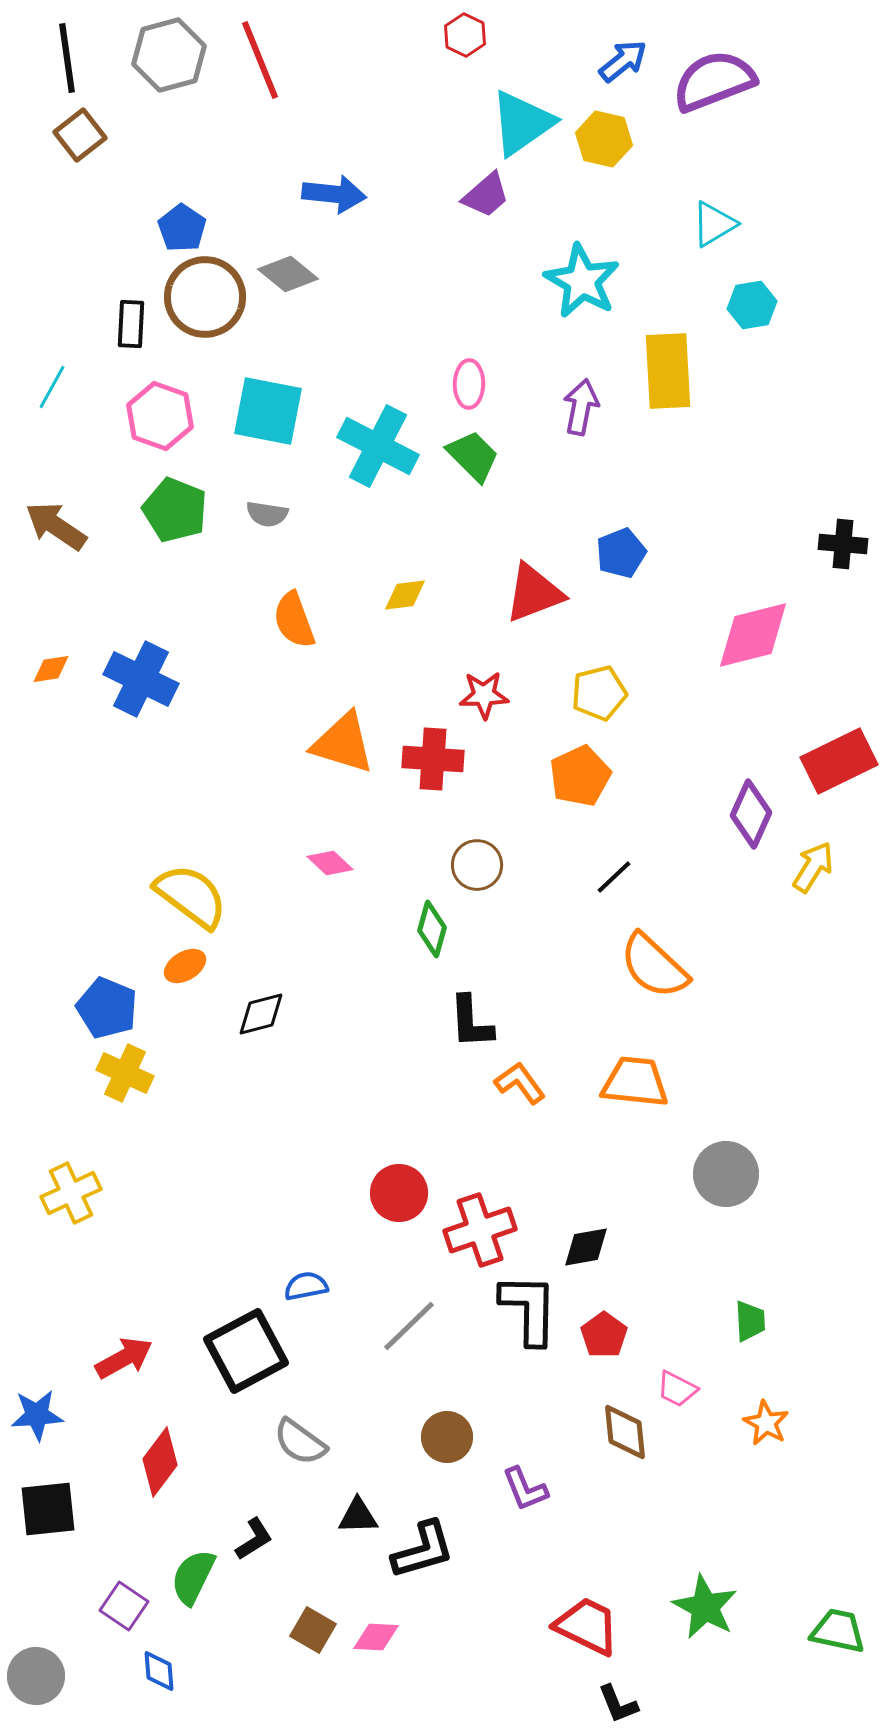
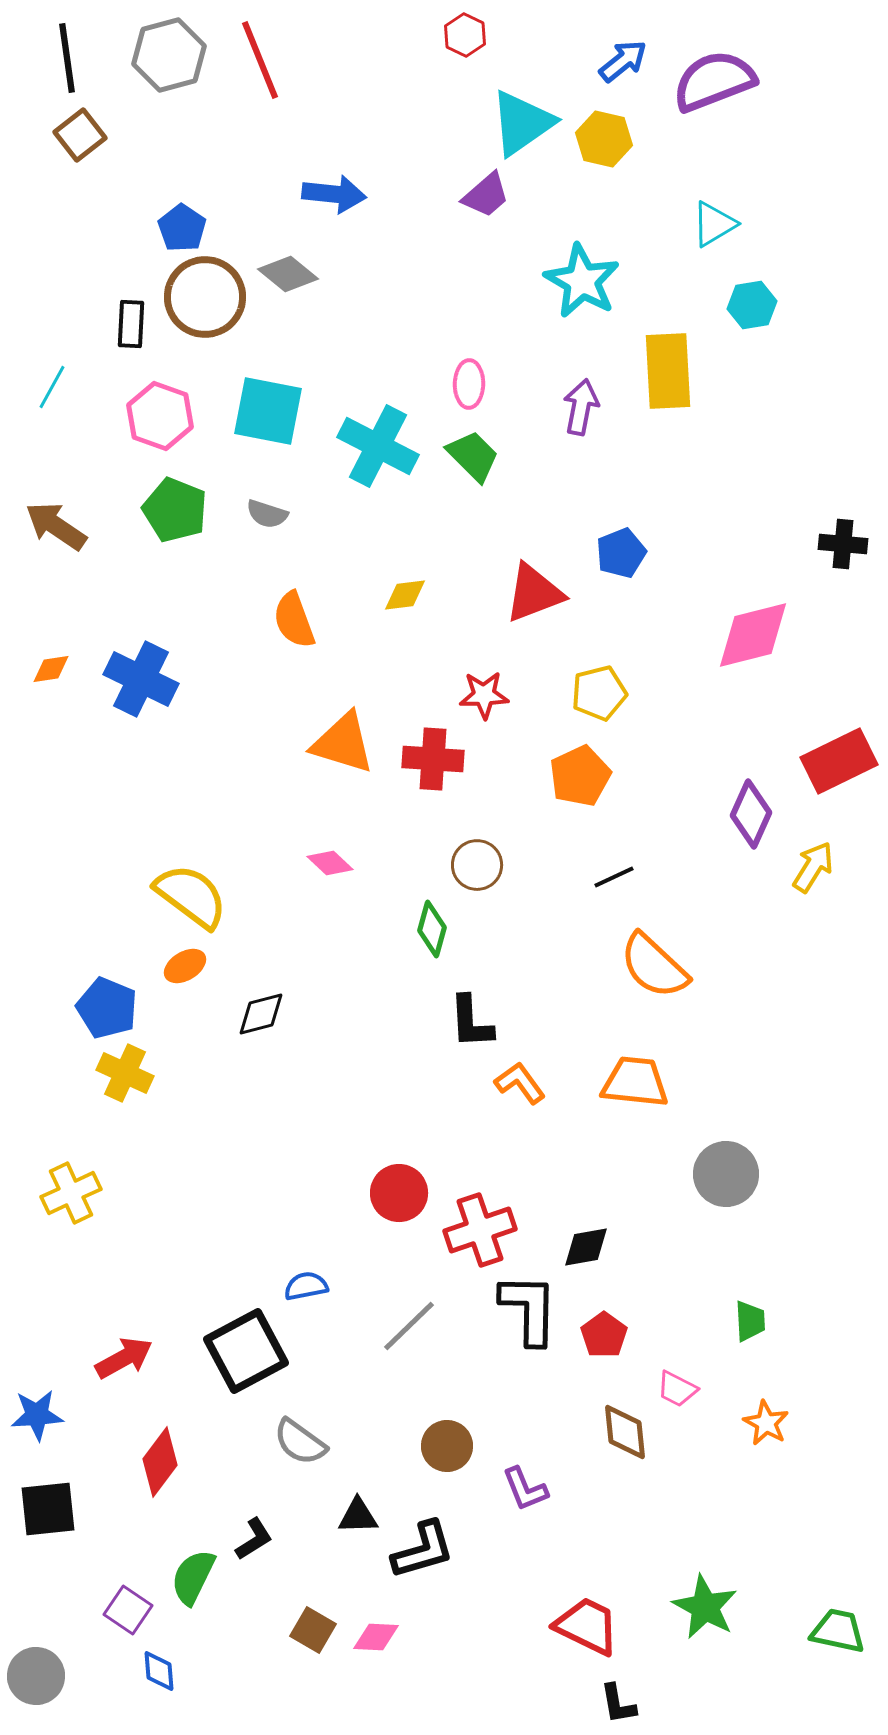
gray semicircle at (267, 514): rotated 9 degrees clockwise
black line at (614, 877): rotated 18 degrees clockwise
brown circle at (447, 1437): moved 9 px down
purple square at (124, 1606): moved 4 px right, 4 px down
black L-shape at (618, 1704): rotated 12 degrees clockwise
